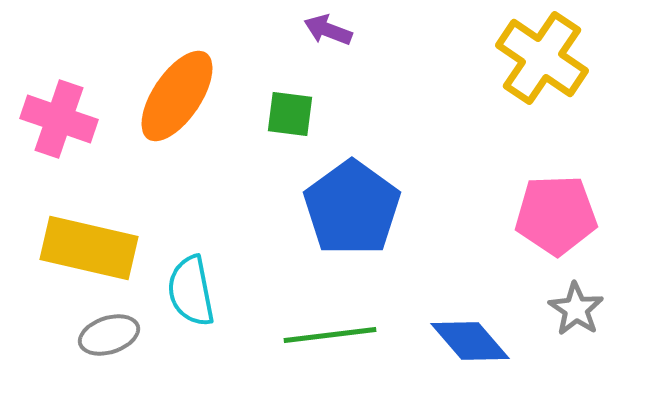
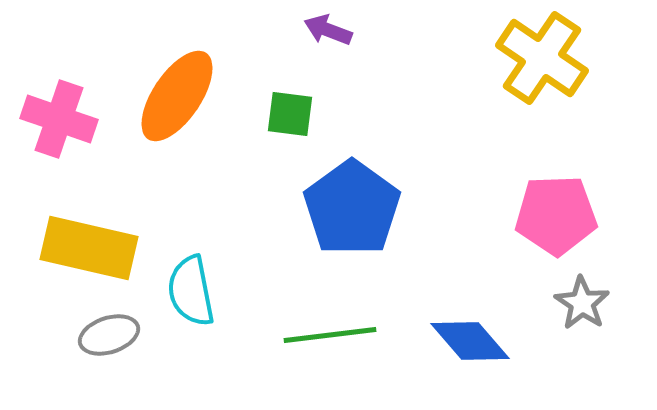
gray star: moved 6 px right, 6 px up
